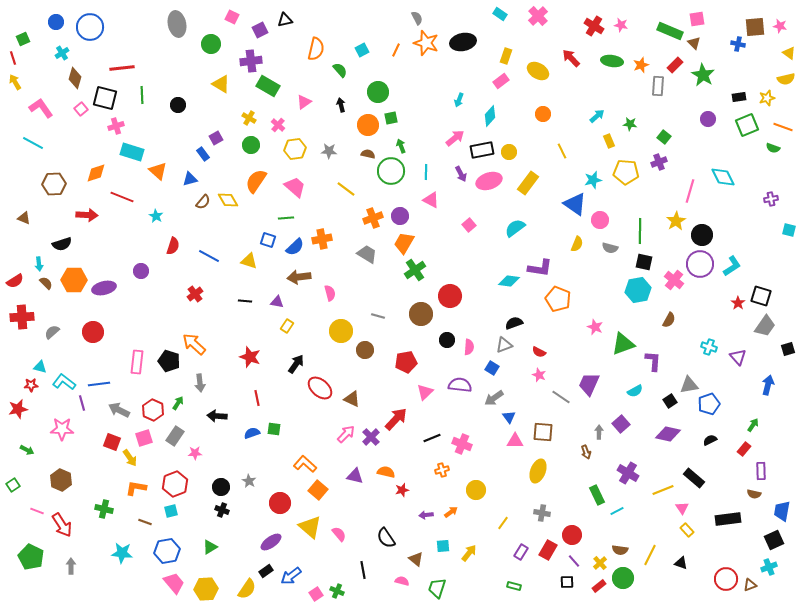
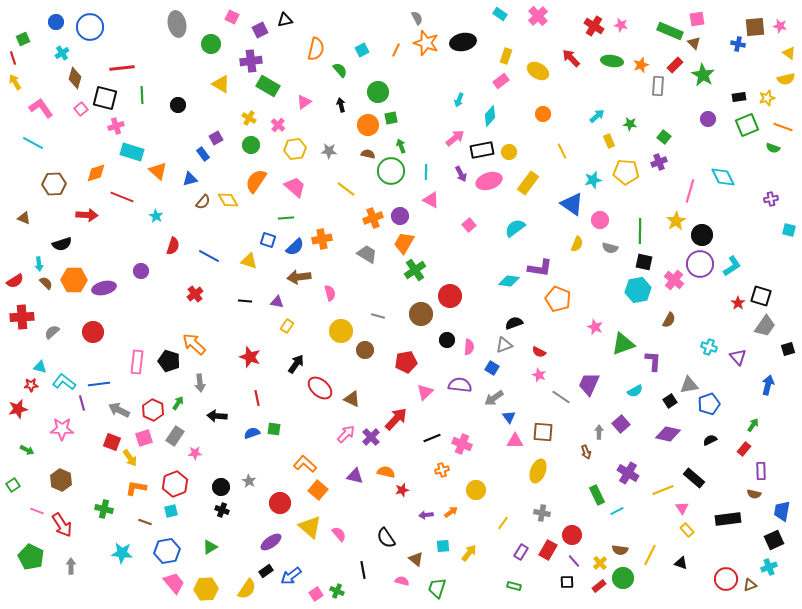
blue triangle at (575, 204): moved 3 px left
